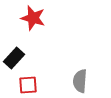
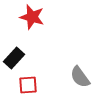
red star: moved 1 px left, 1 px up
gray semicircle: moved 4 px up; rotated 40 degrees counterclockwise
